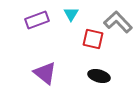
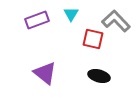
gray L-shape: moved 2 px left, 1 px up
